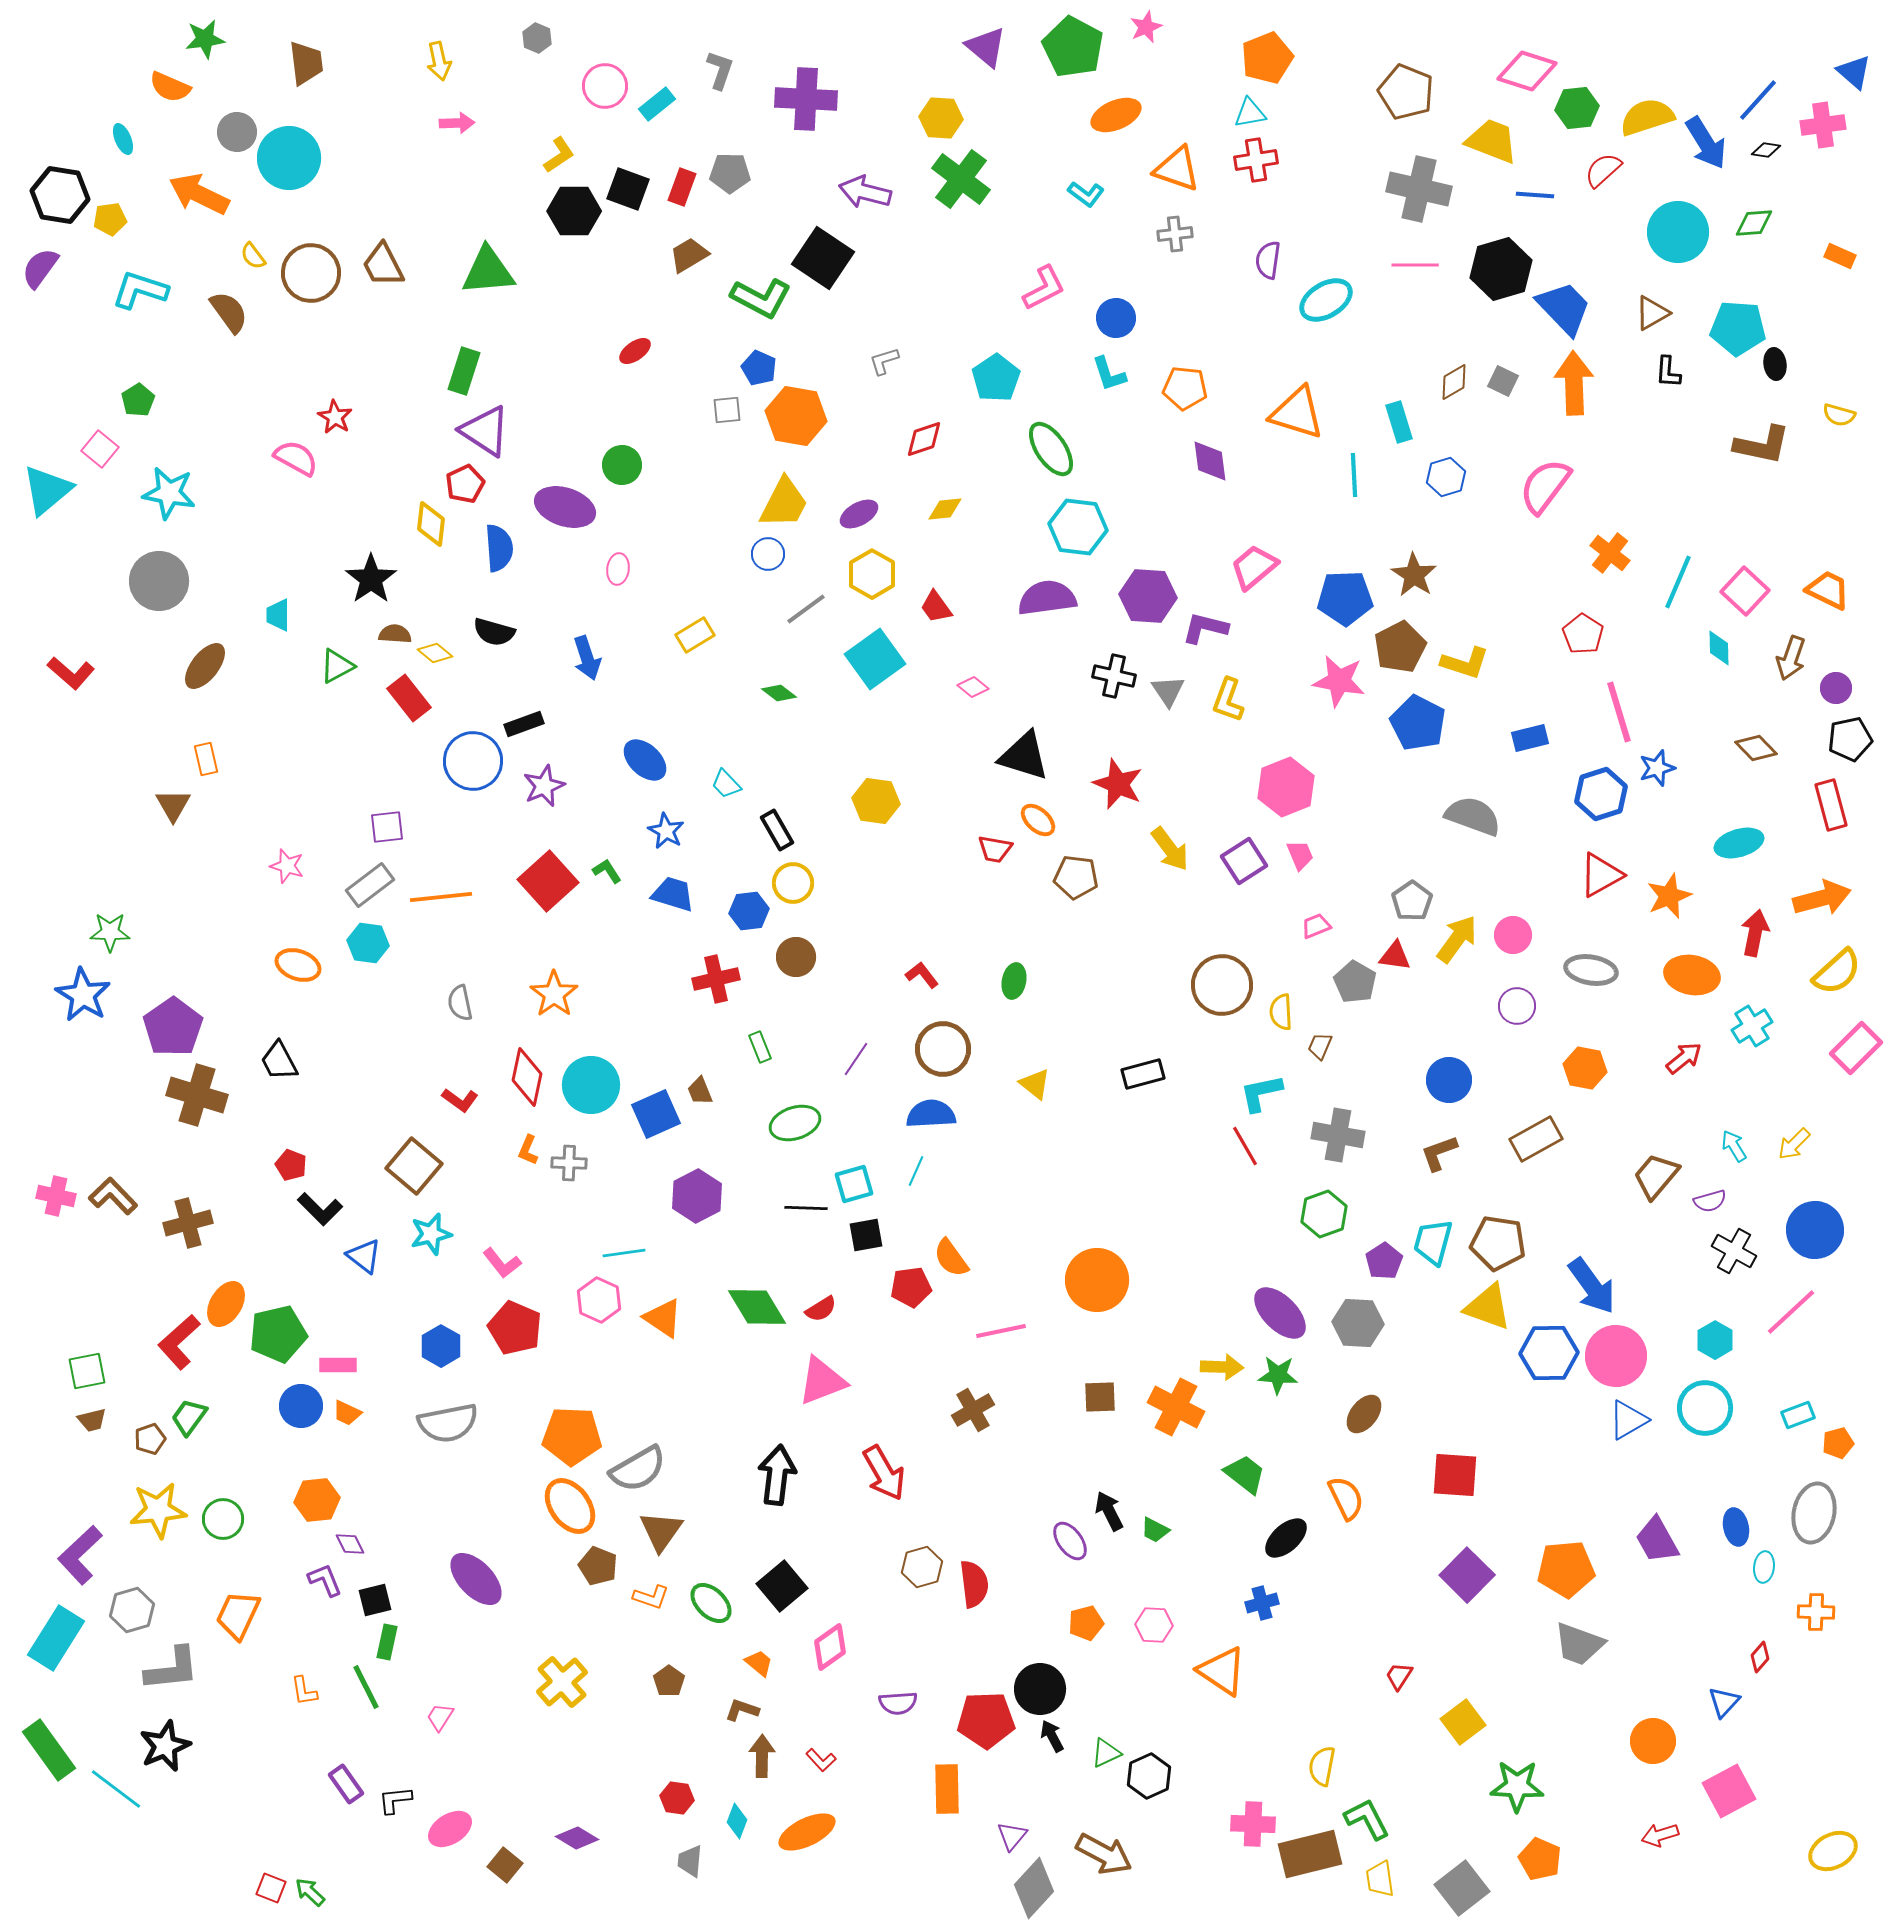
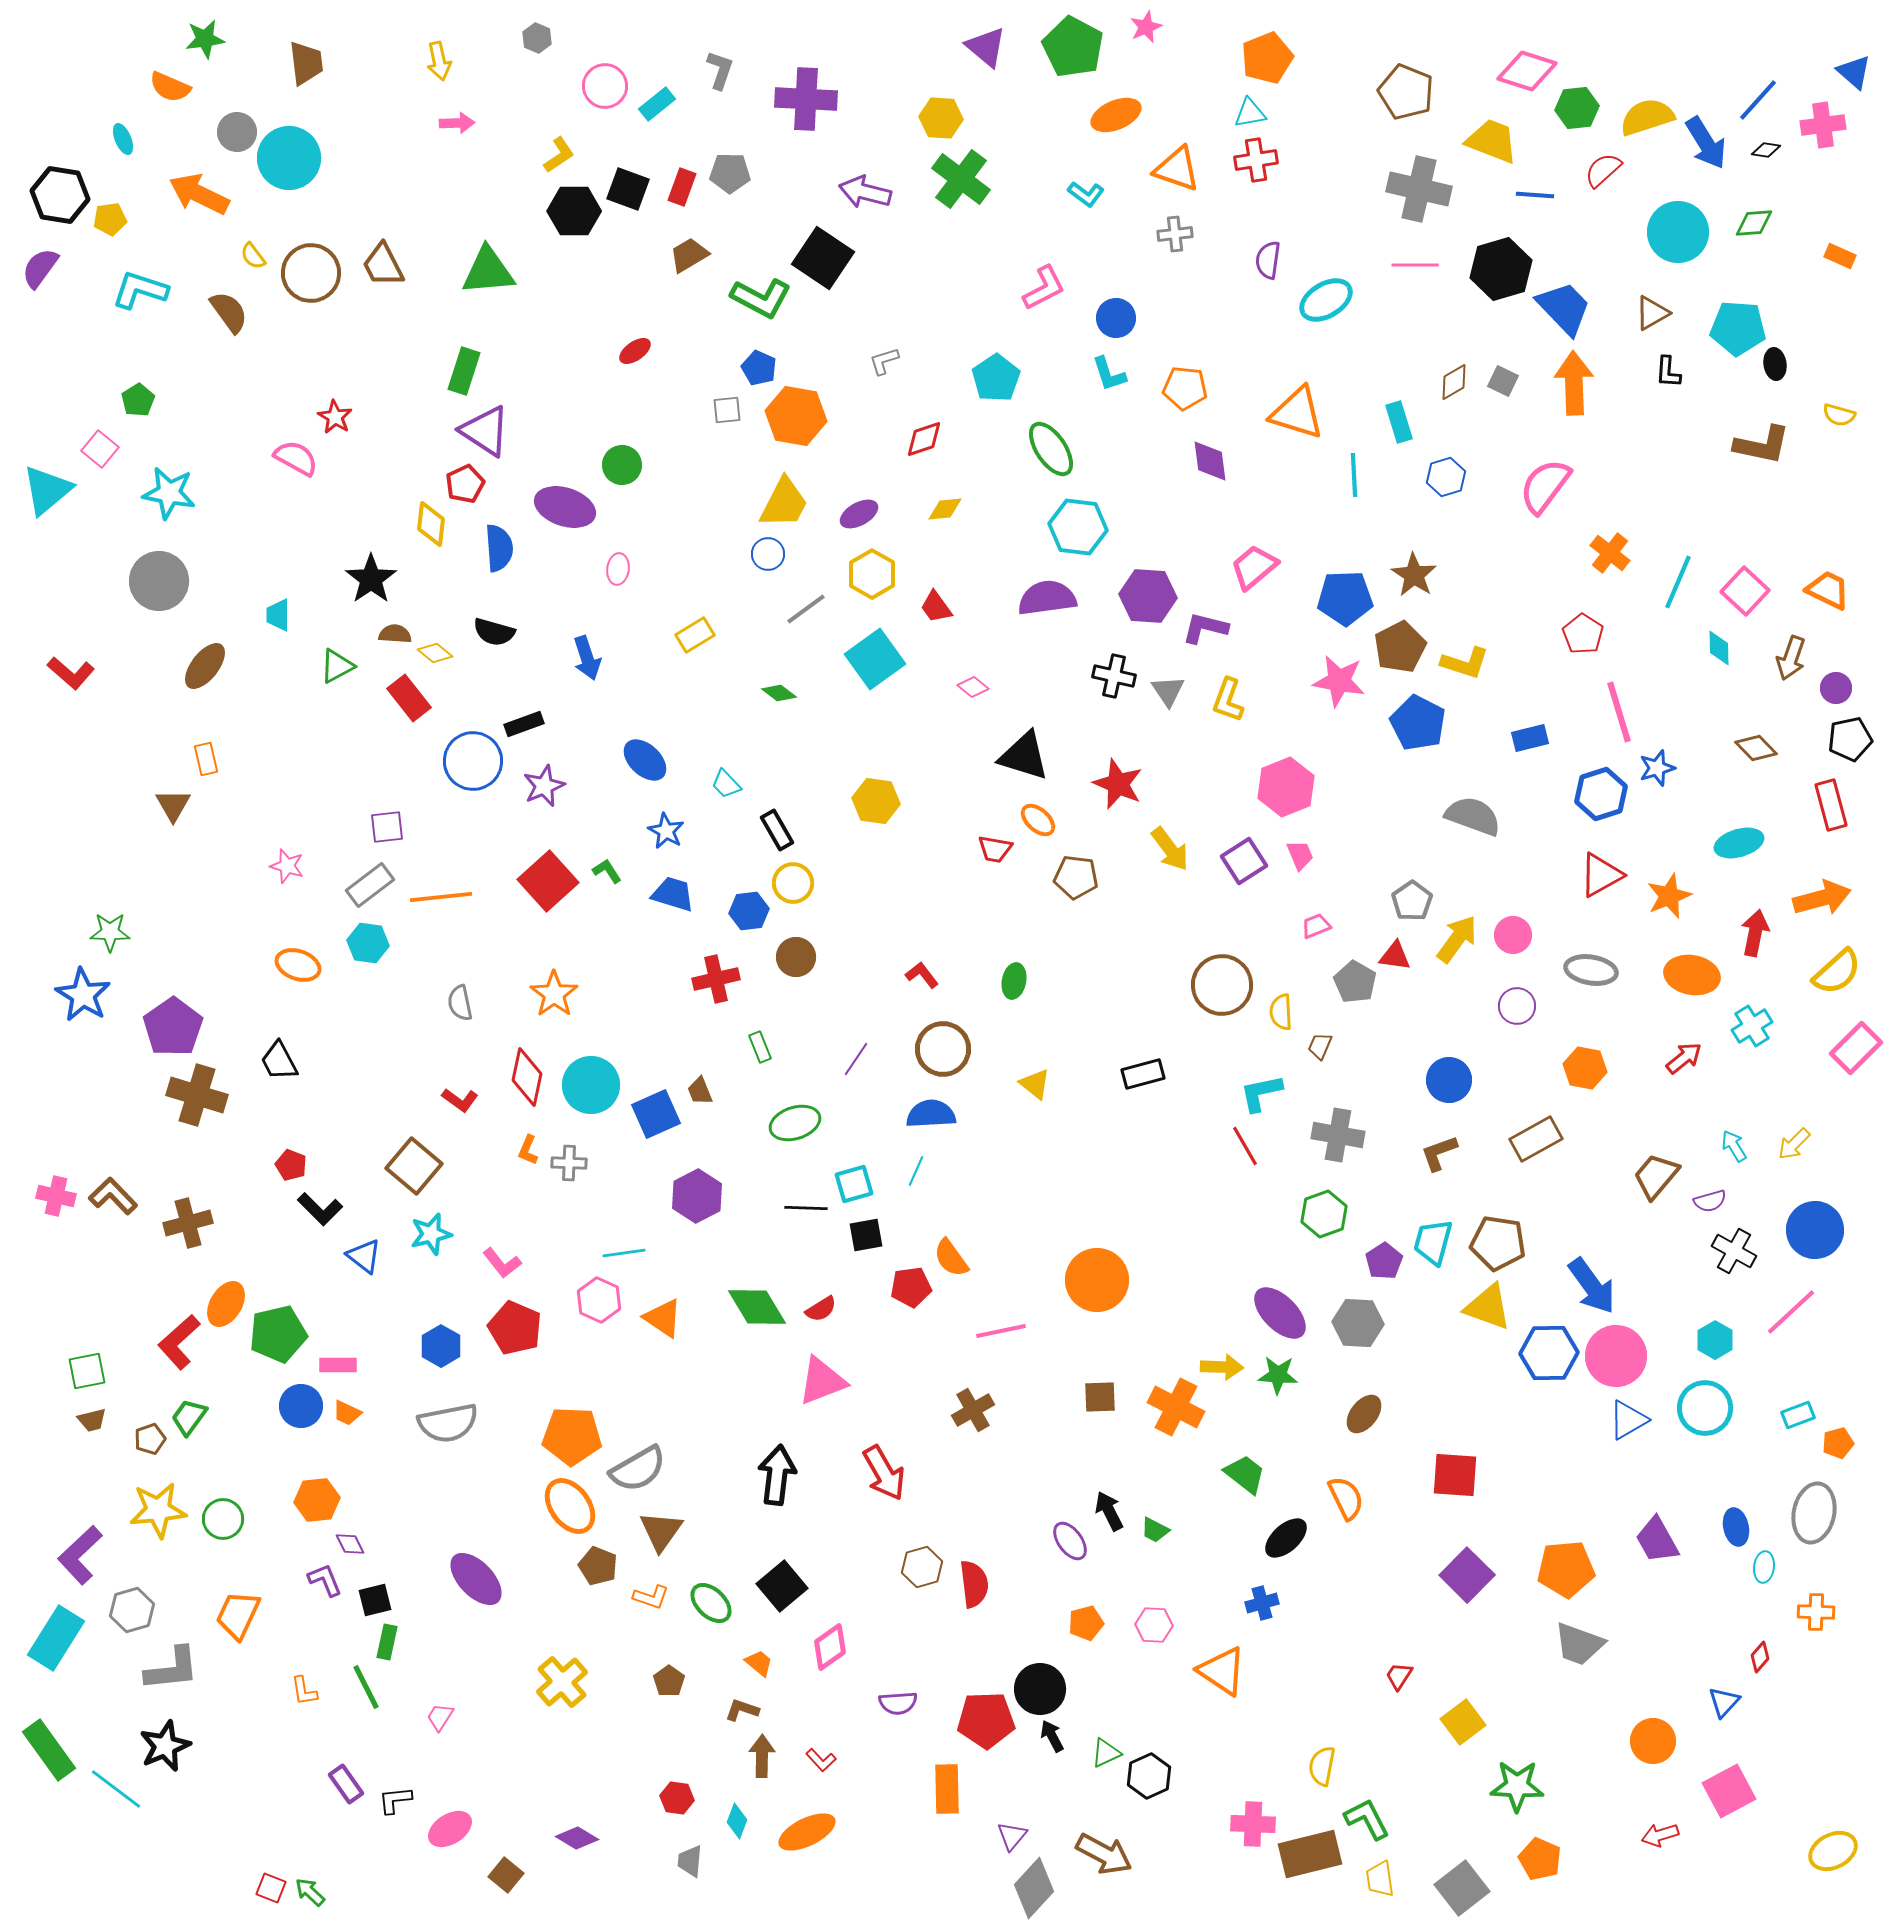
brown square at (505, 1865): moved 1 px right, 10 px down
